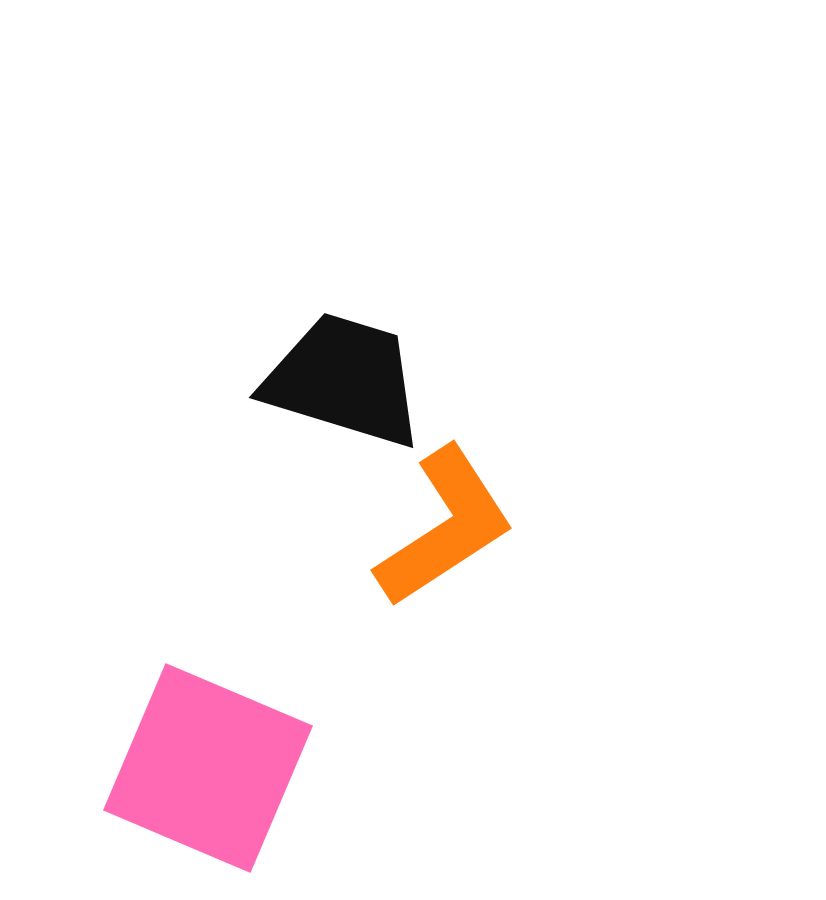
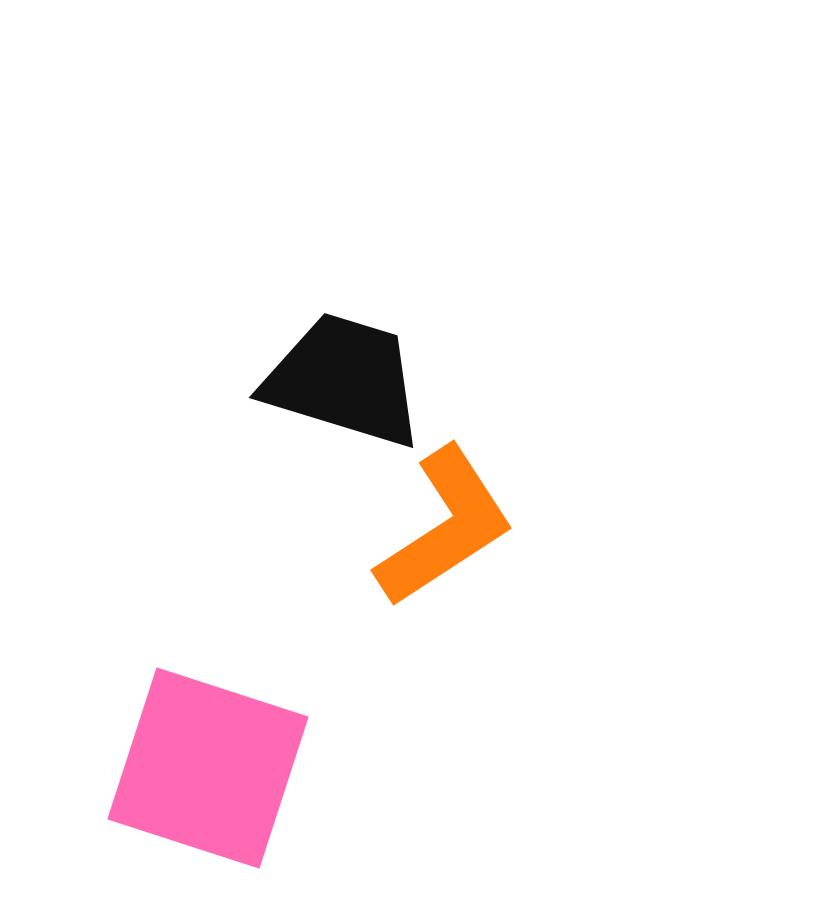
pink square: rotated 5 degrees counterclockwise
